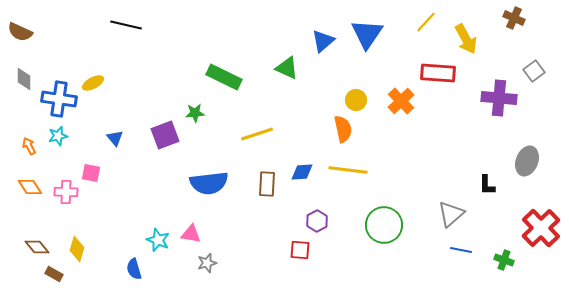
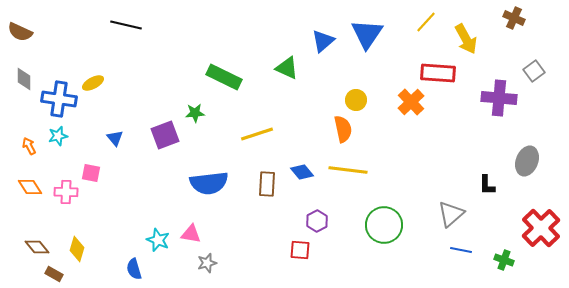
orange cross at (401, 101): moved 10 px right, 1 px down
blue diamond at (302, 172): rotated 55 degrees clockwise
